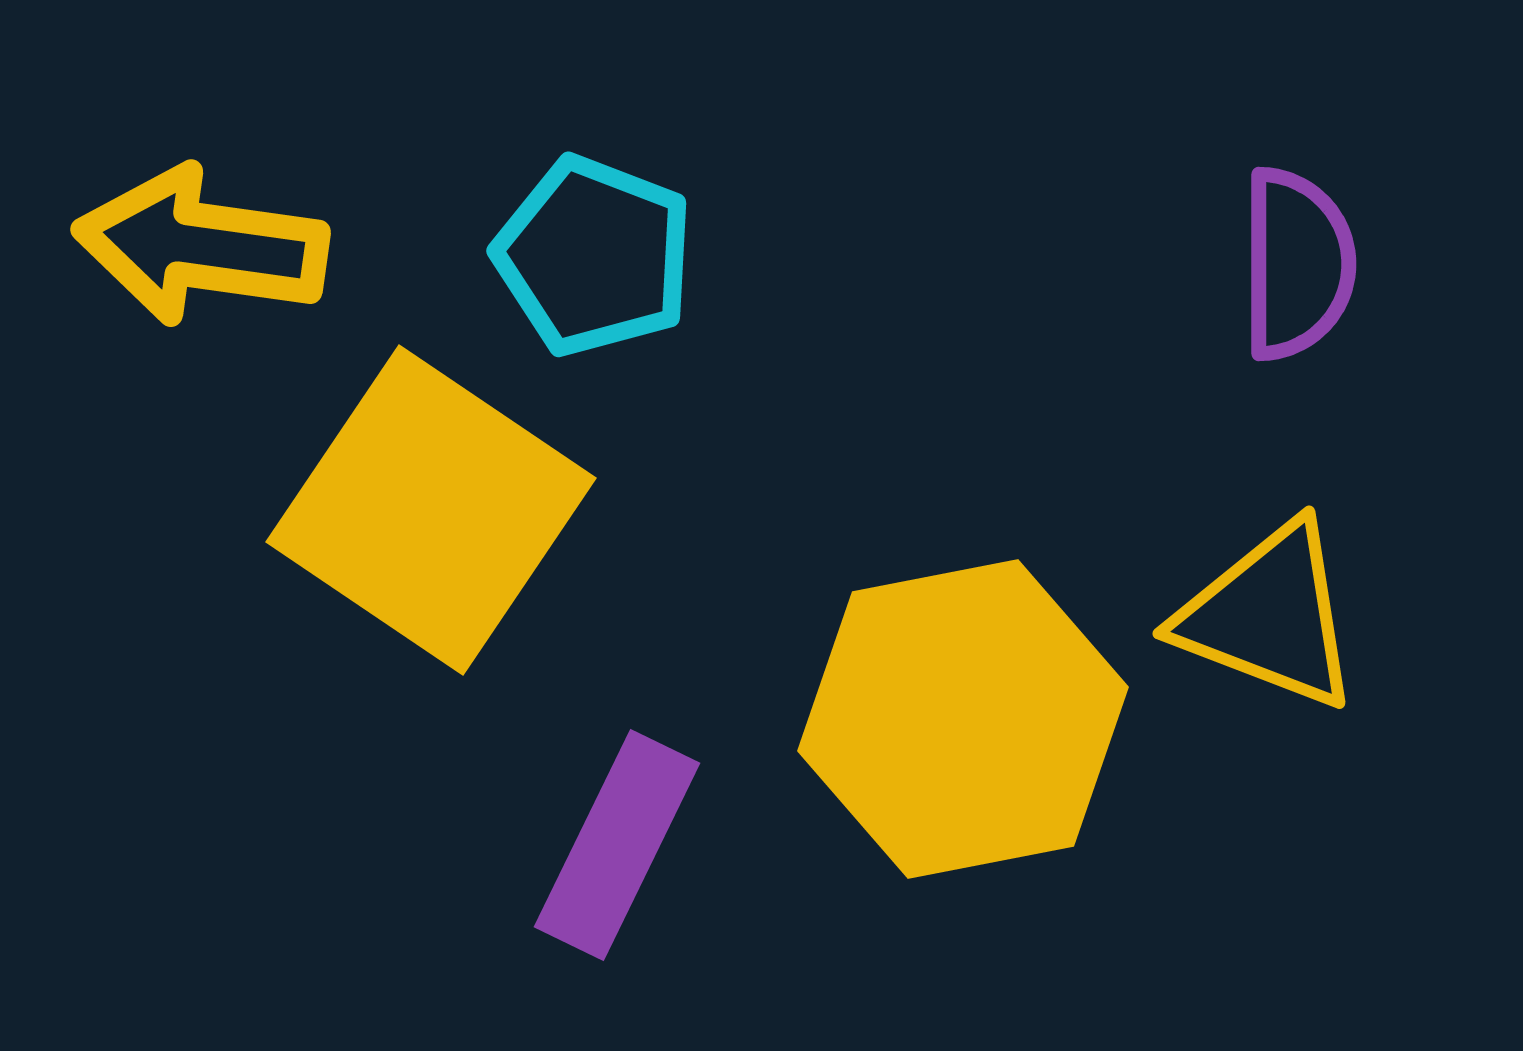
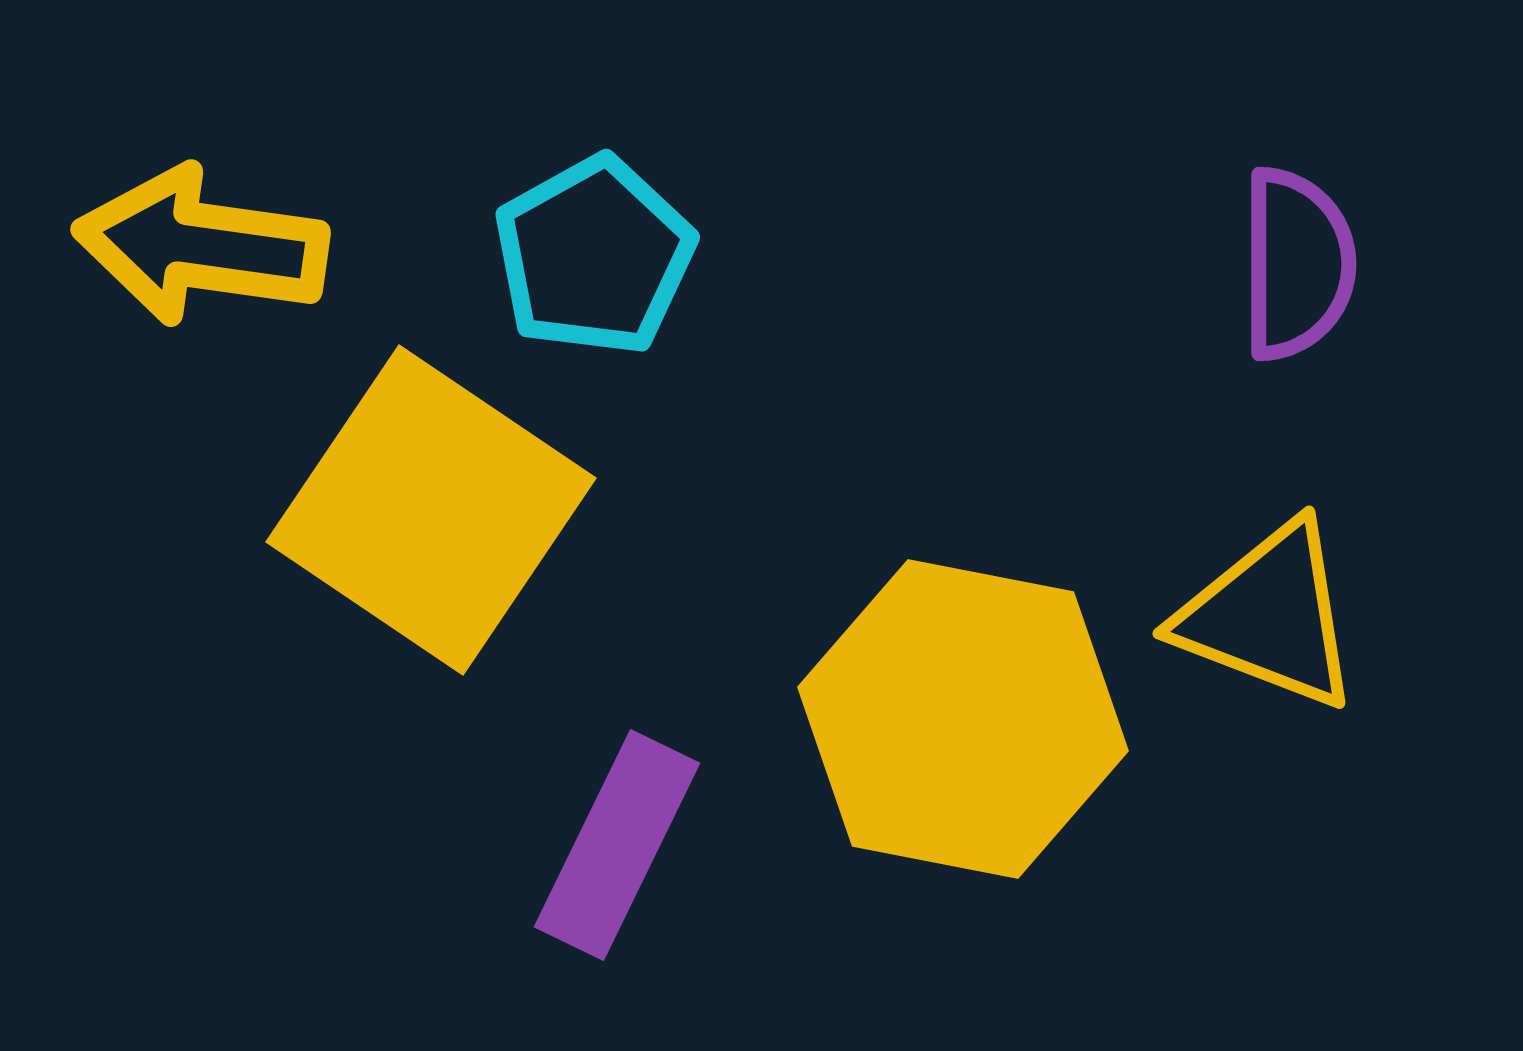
cyan pentagon: rotated 22 degrees clockwise
yellow hexagon: rotated 22 degrees clockwise
